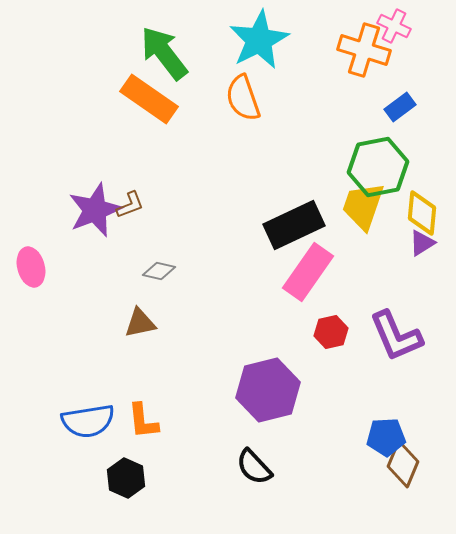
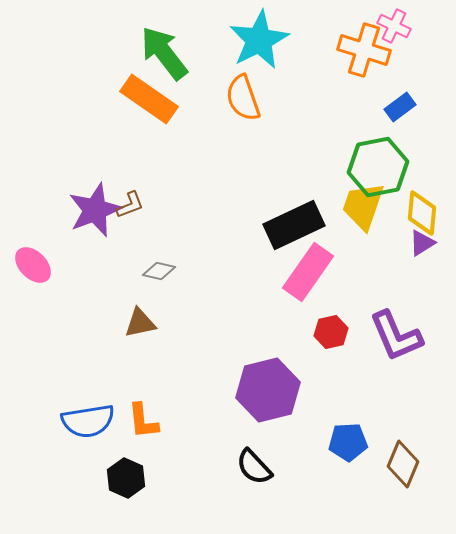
pink ellipse: moved 2 px right, 2 px up; rotated 30 degrees counterclockwise
blue pentagon: moved 38 px left, 5 px down
